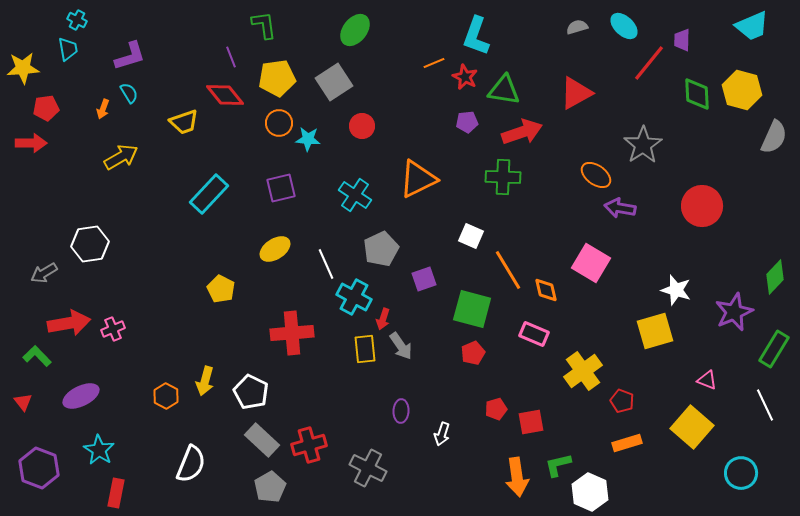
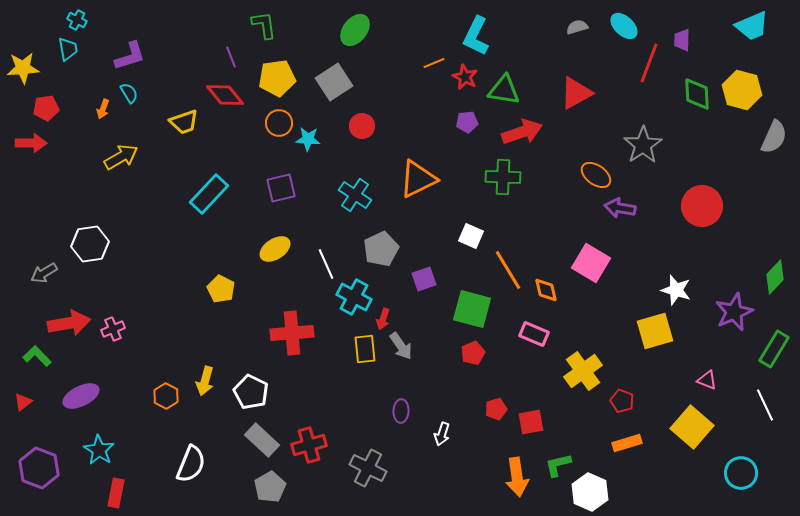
cyan L-shape at (476, 36): rotated 6 degrees clockwise
red line at (649, 63): rotated 18 degrees counterclockwise
red triangle at (23, 402): rotated 30 degrees clockwise
